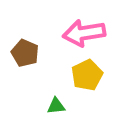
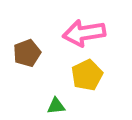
brown pentagon: moved 2 px right; rotated 28 degrees clockwise
